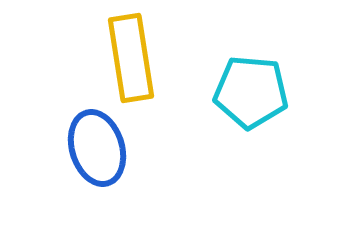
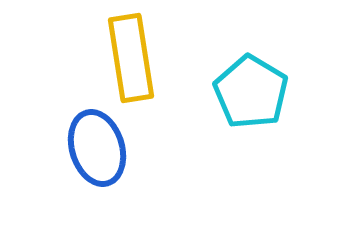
cyan pentagon: rotated 26 degrees clockwise
